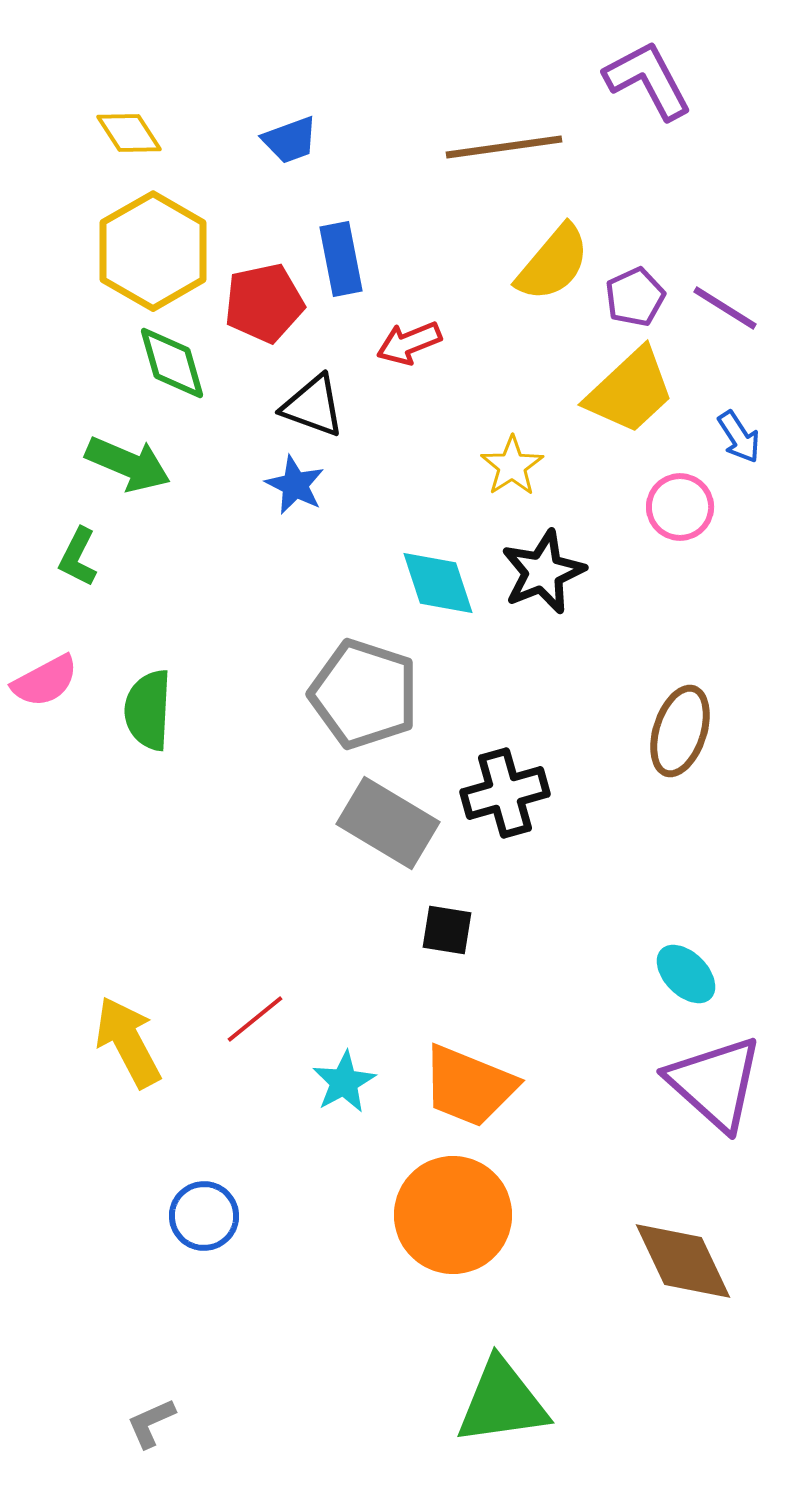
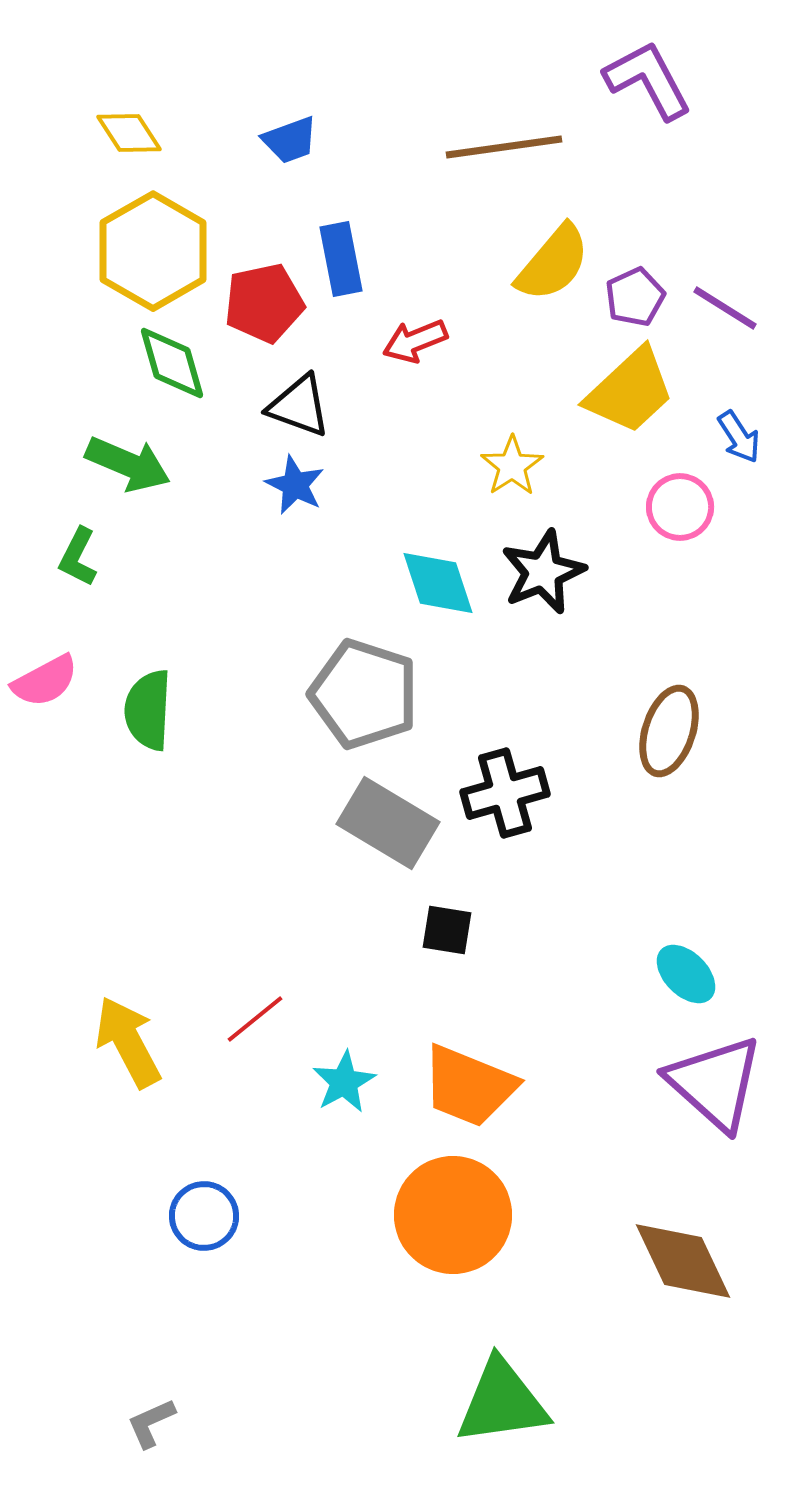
red arrow: moved 6 px right, 2 px up
black triangle: moved 14 px left
brown ellipse: moved 11 px left
